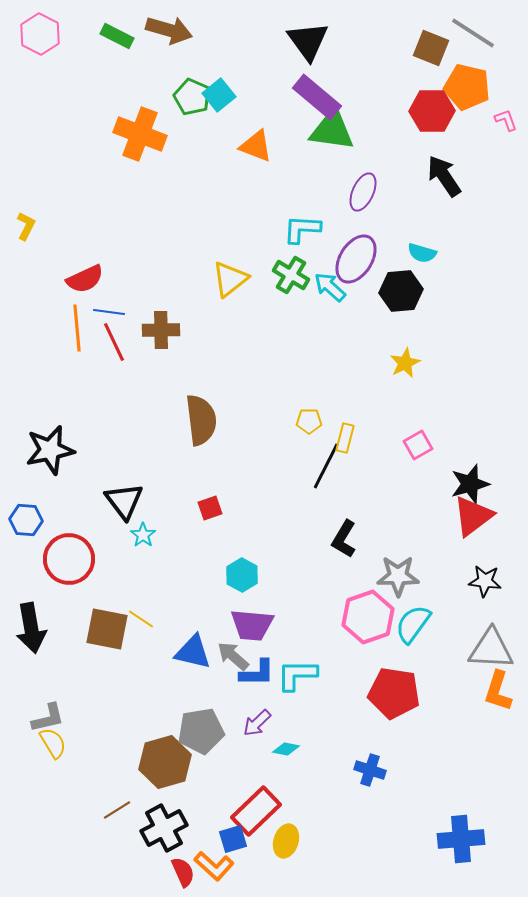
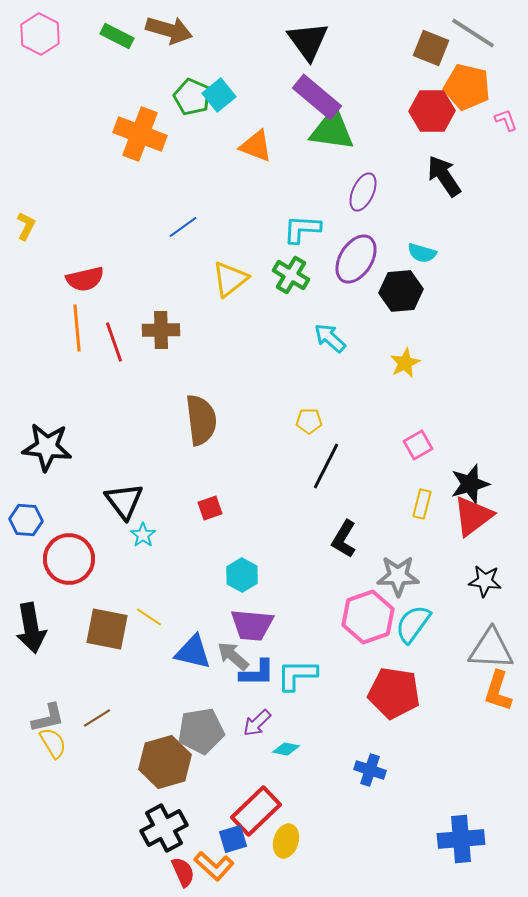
red semicircle at (85, 279): rotated 12 degrees clockwise
cyan arrow at (330, 287): moved 51 px down
blue line at (109, 312): moved 74 px right, 85 px up; rotated 44 degrees counterclockwise
red line at (114, 342): rotated 6 degrees clockwise
yellow rectangle at (345, 438): moved 77 px right, 66 px down
black star at (50, 450): moved 3 px left, 3 px up; rotated 18 degrees clockwise
yellow line at (141, 619): moved 8 px right, 2 px up
brown line at (117, 810): moved 20 px left, 92 px up
